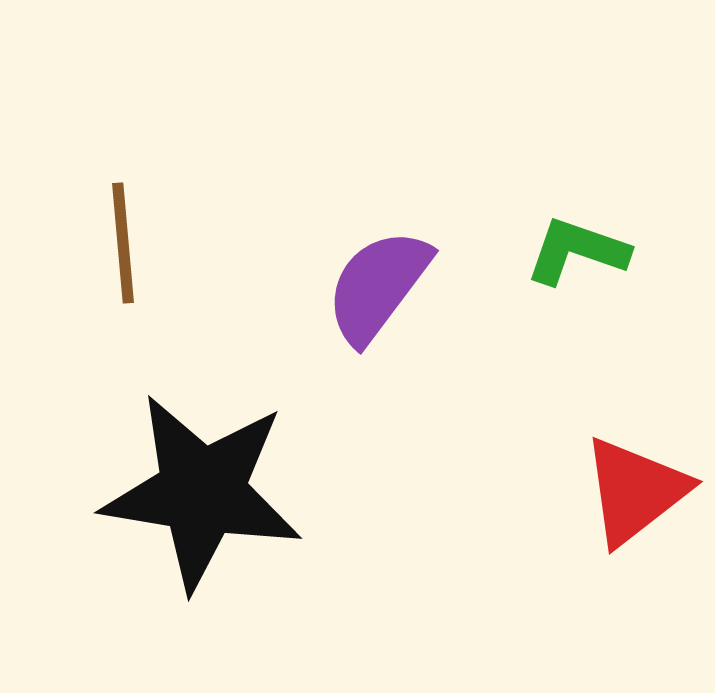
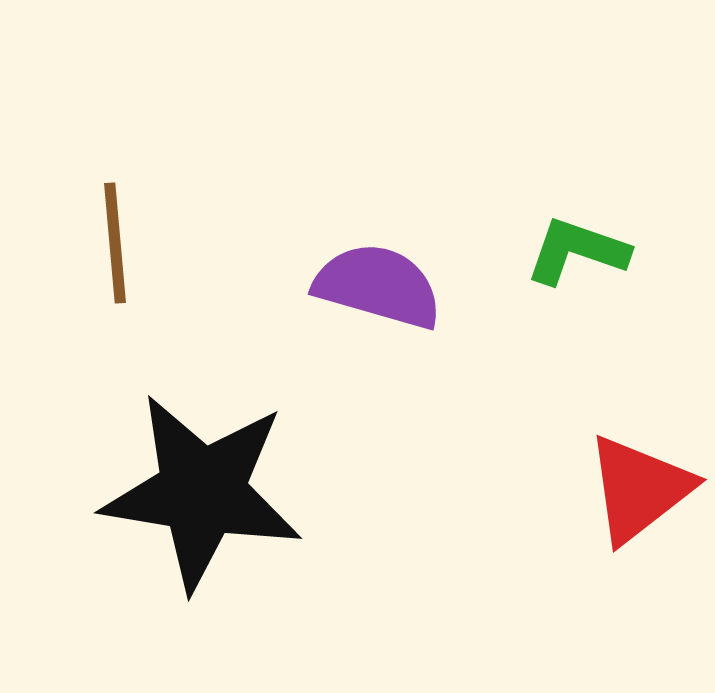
brown line: moved 8 px left
purple semicircle: rotated 69 degrees clockwise
red triangle: moved 4 px right, 2 px up
